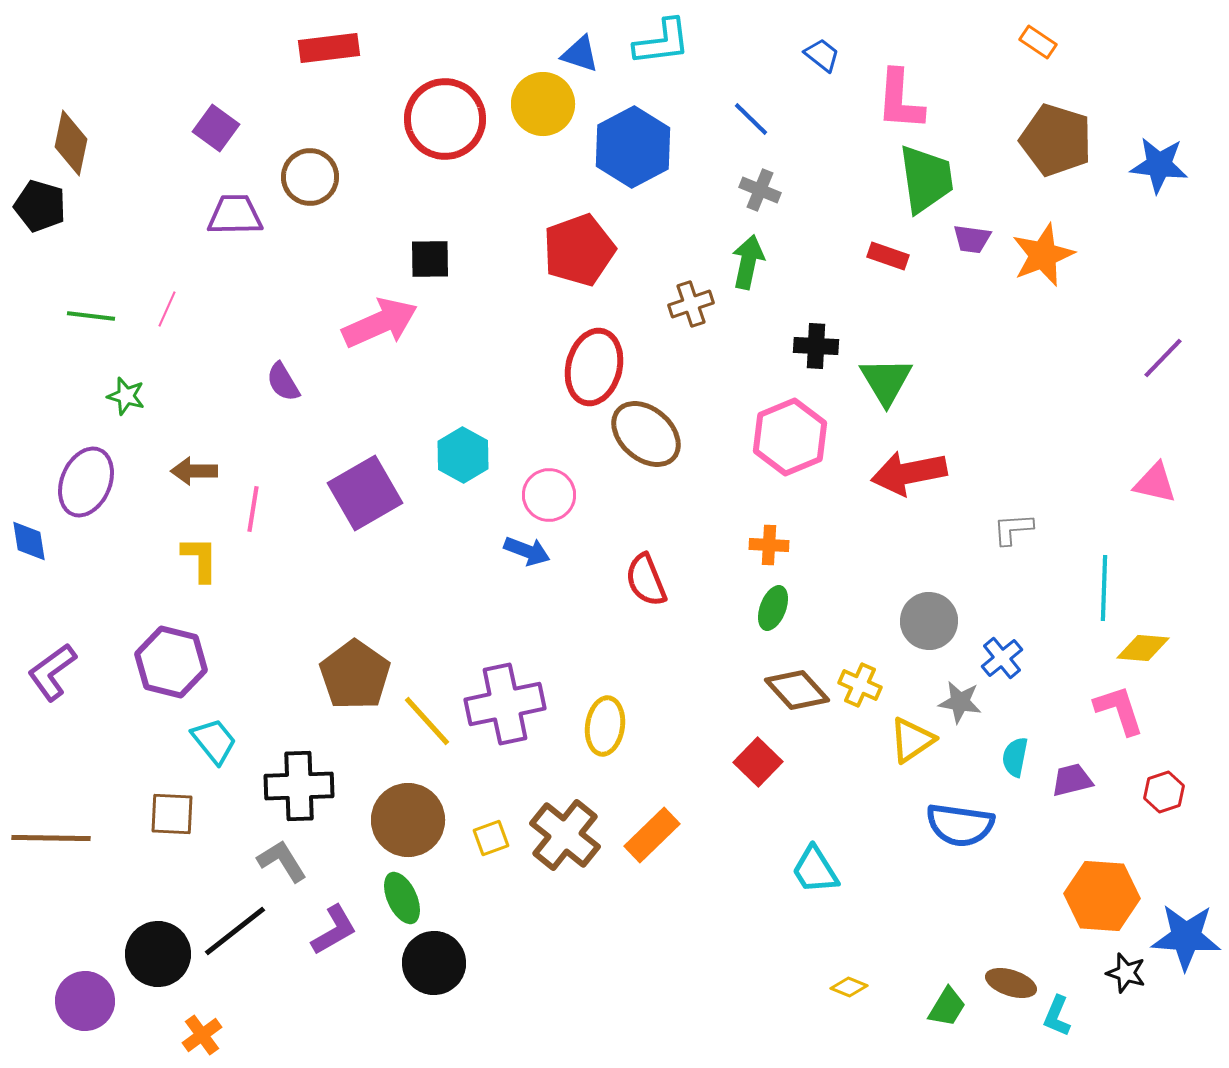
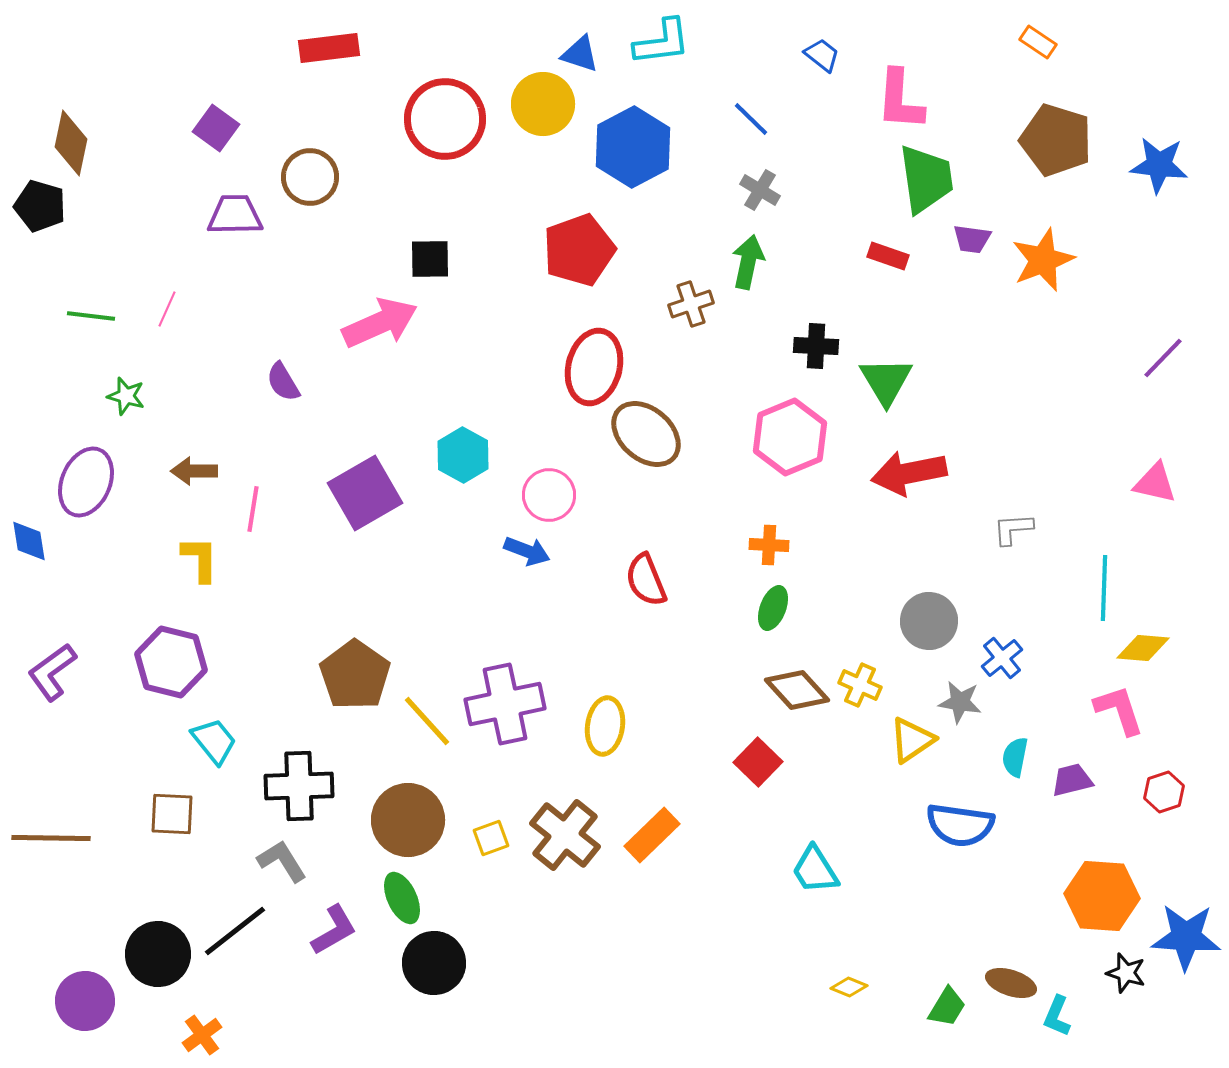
gray cross at (760, 190): rotated 9 degrees clockwise
orange star at (1043, 255): moved 5 px down
